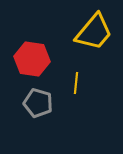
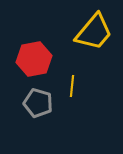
red hexagon: moved 2 px right; rotated 20 degrees counterclockwise
yellow line: moved 4 px left, 3 px down
